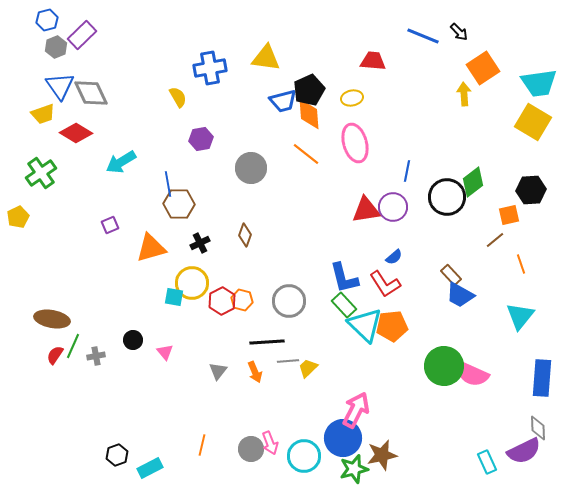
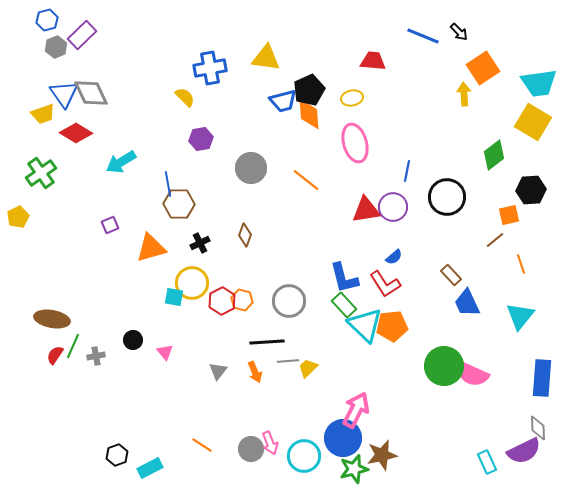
blue triangle at (60, 86): moved 4 px right, 8 px down
yellow semicircle at (178, 97): moved 7 px right; rotated 15 degrees counterclockwise
orange line at (306, 154): moved 26 px down
green diamond at (473, 182): moved 21 px right, 27 px up
blue trapezoid at (460, 295): moved 7 px right, 8 px down; rotated 36 degrees clockwise
orange line at (202, 445): rotated 70 degrees counterclockwise
